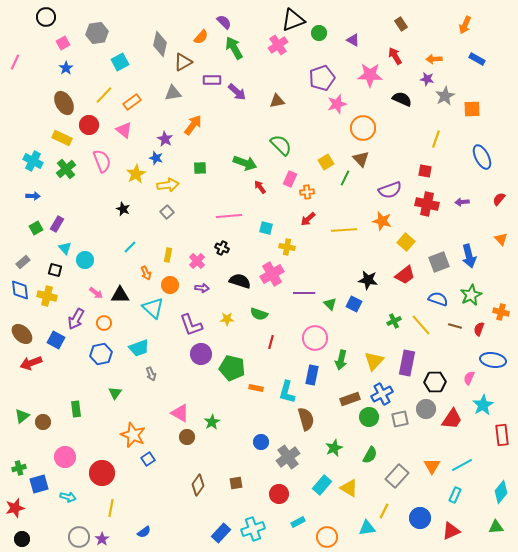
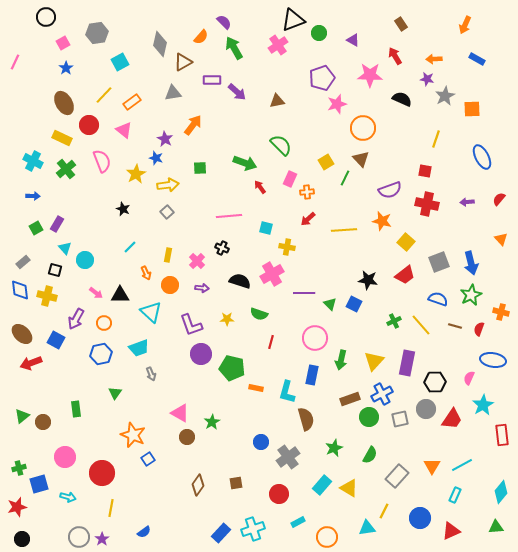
purple arrow at (462, 202): moved 5 px right
blue arrow at (469, 256): moved 2 px right, 7 px down
cyan triangle at (153, 308): moved 2 px left, 4 px down
red star at (15, 508): moved 2 px right, 1 px up
